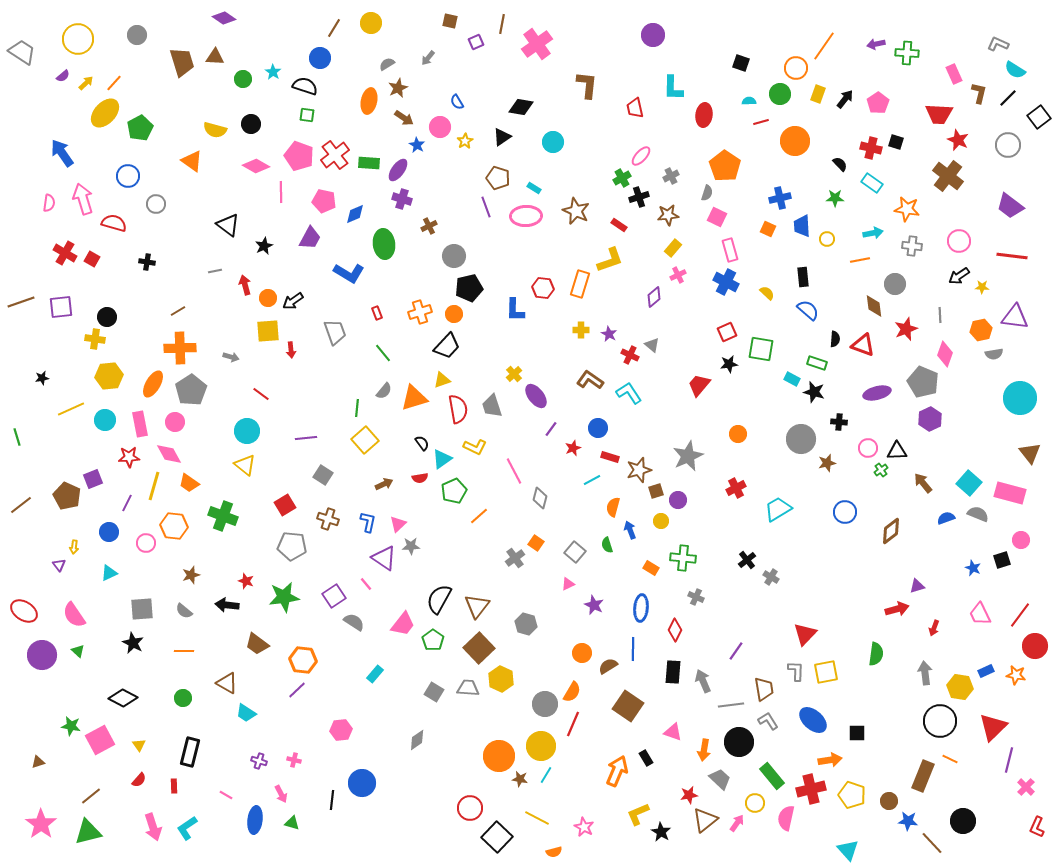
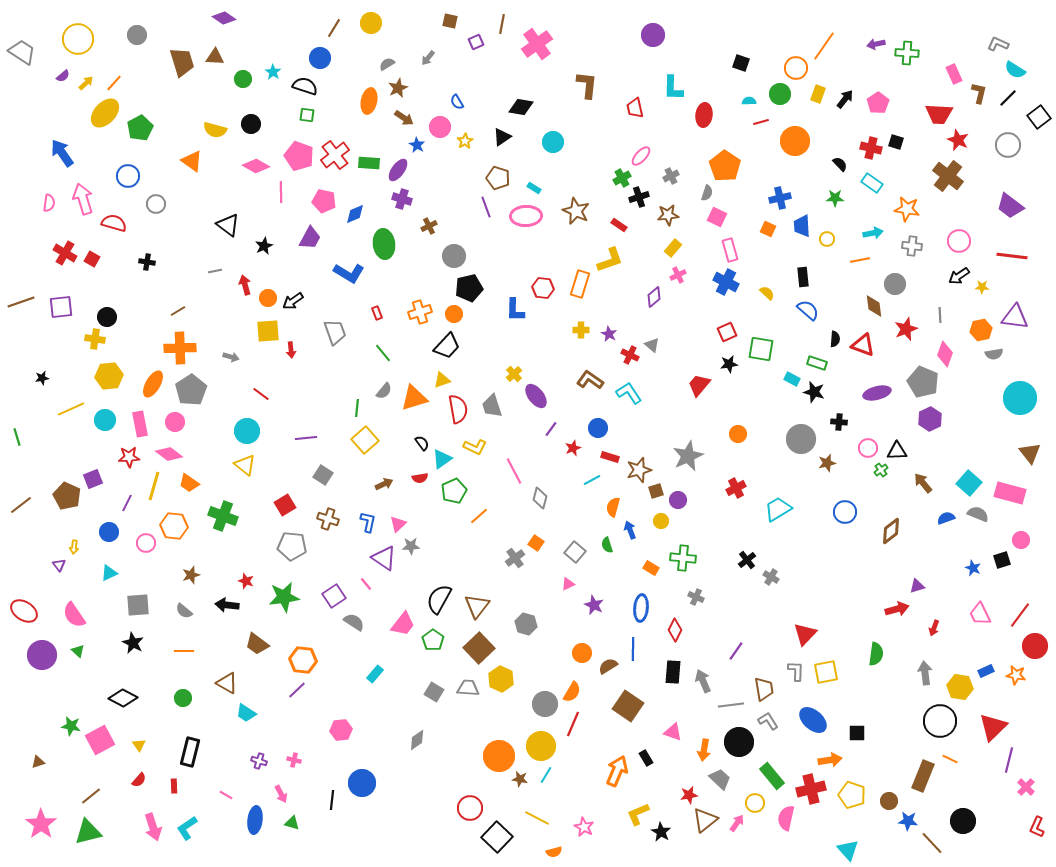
pink diamond at (169, 454): rotated 24 degrees counterclockwise
gray square at (142, 609): moved 4 px left, 4 px up
